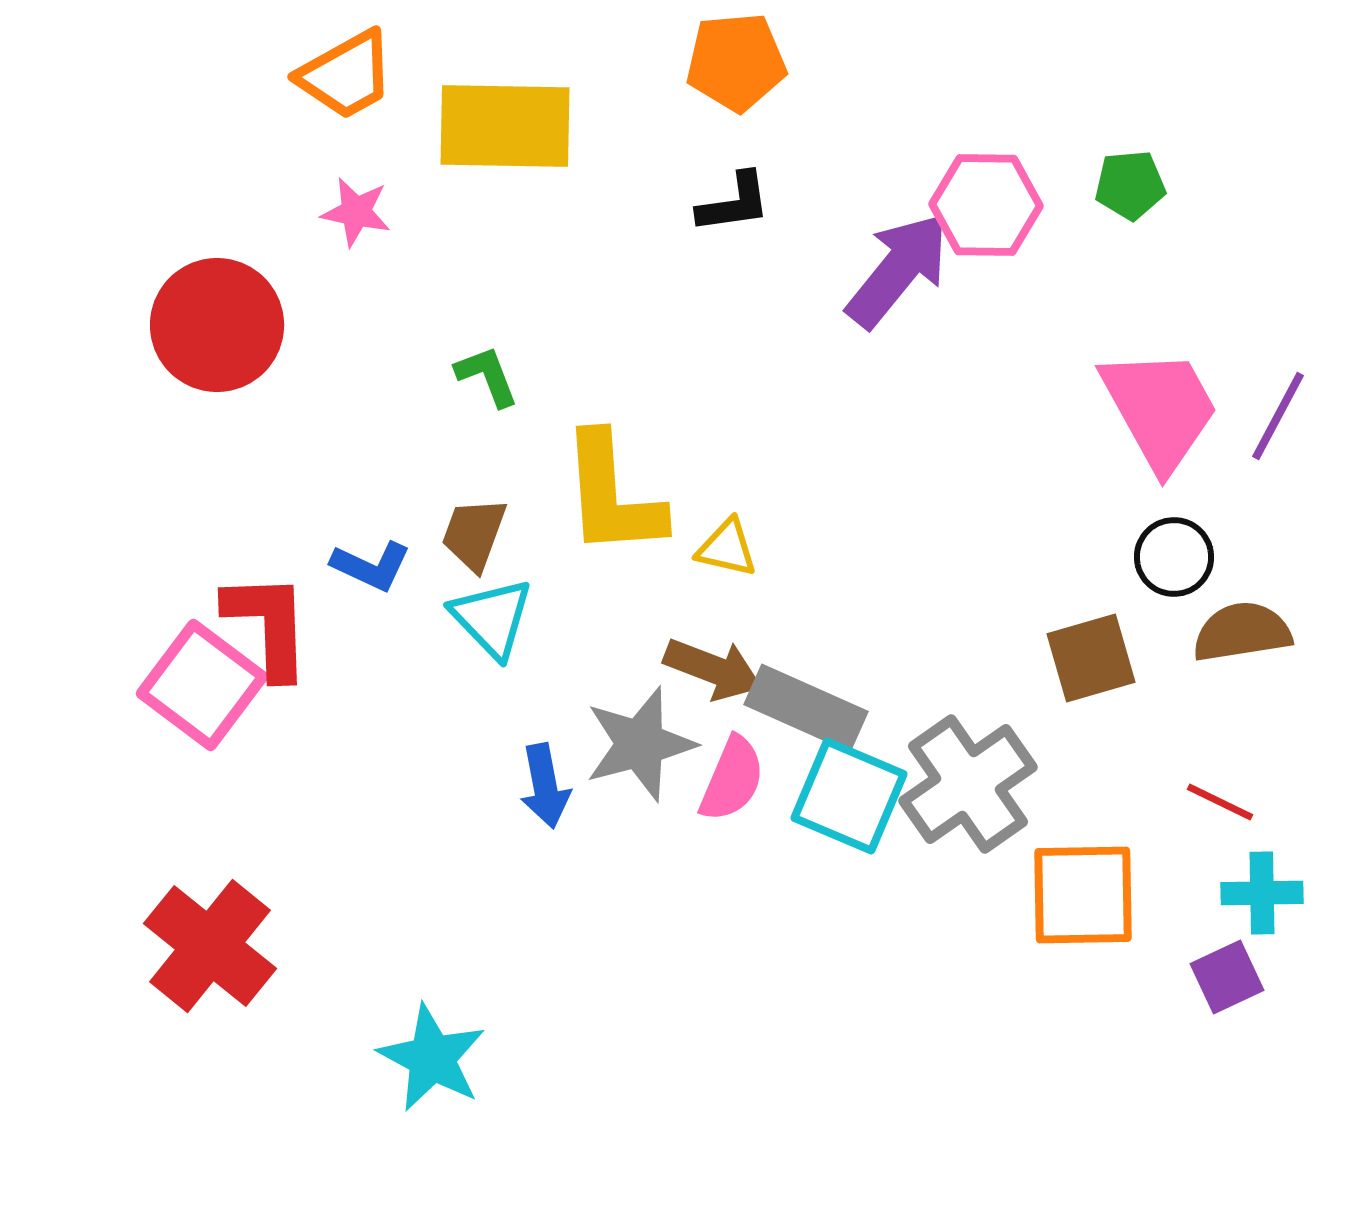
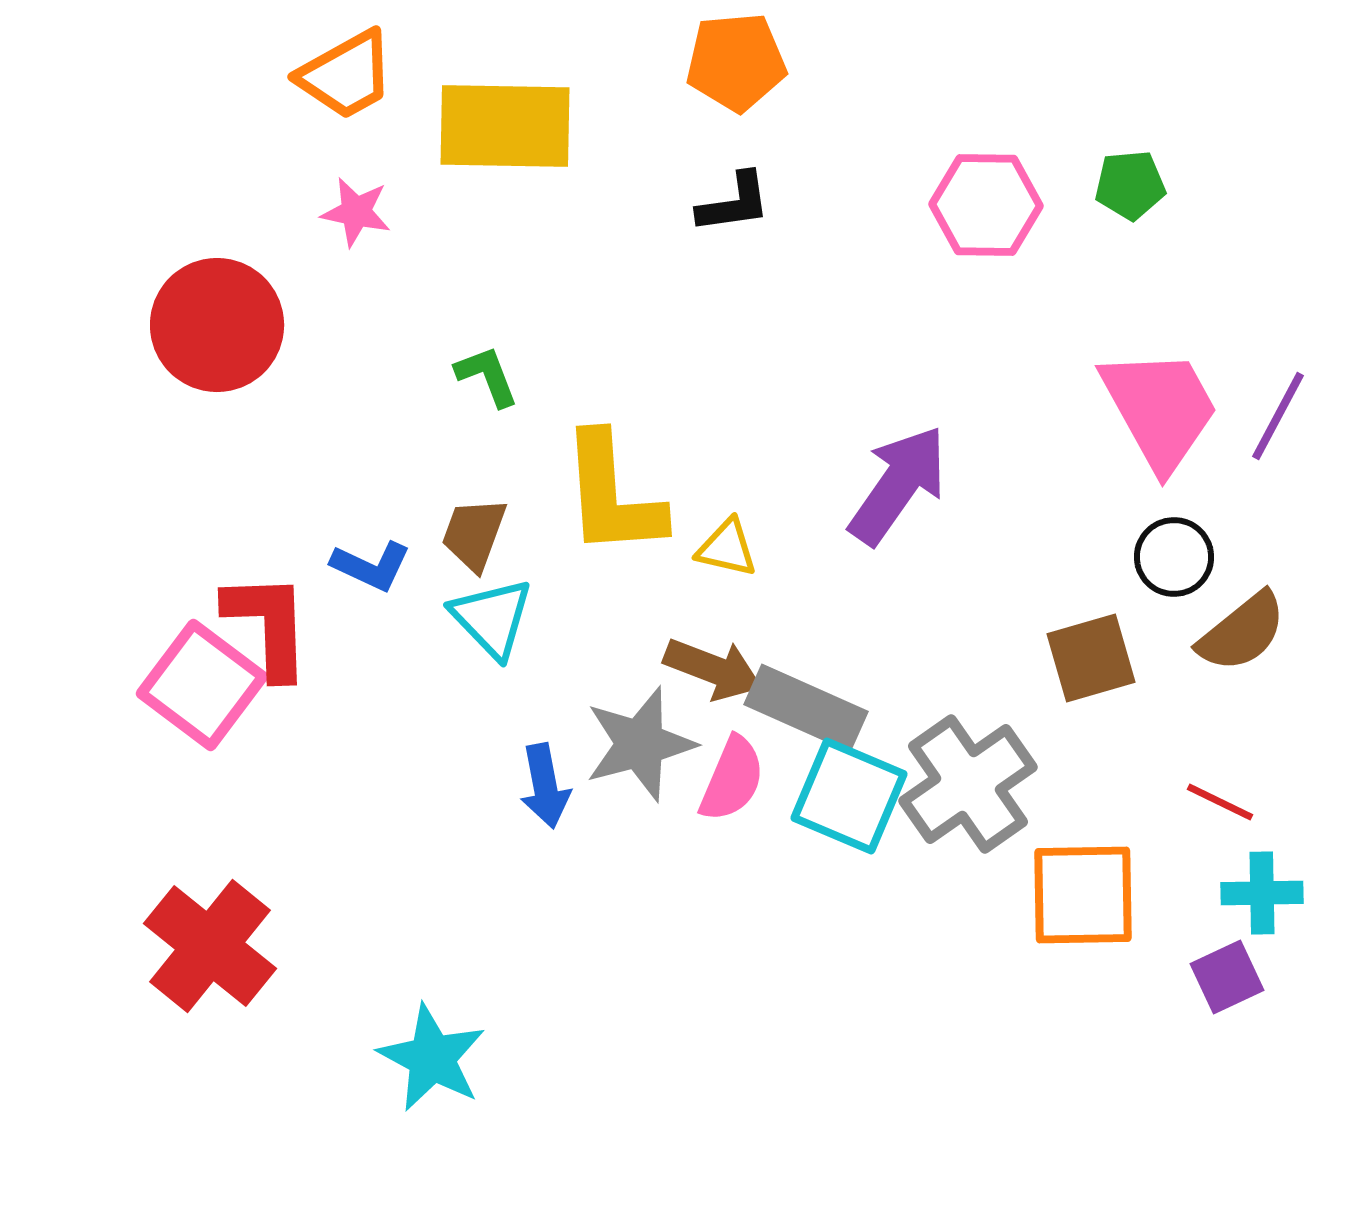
purple arrow: moved 215 px down; rotated 4 degrees counterclockwise
brown semicircle: rotated 150 degrees clockwise
